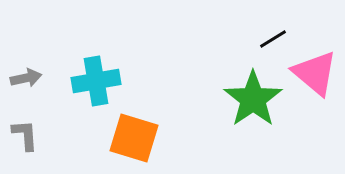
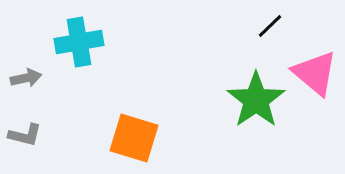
black line: moved 3 px left, 13 px up; rotated 12 degrees counterclockwise
cyan cross: moved 17 px left, 39 px up
green star: moved 3 px right, 1 px down
gray L-shape: rotated 108 degrees clockwise
